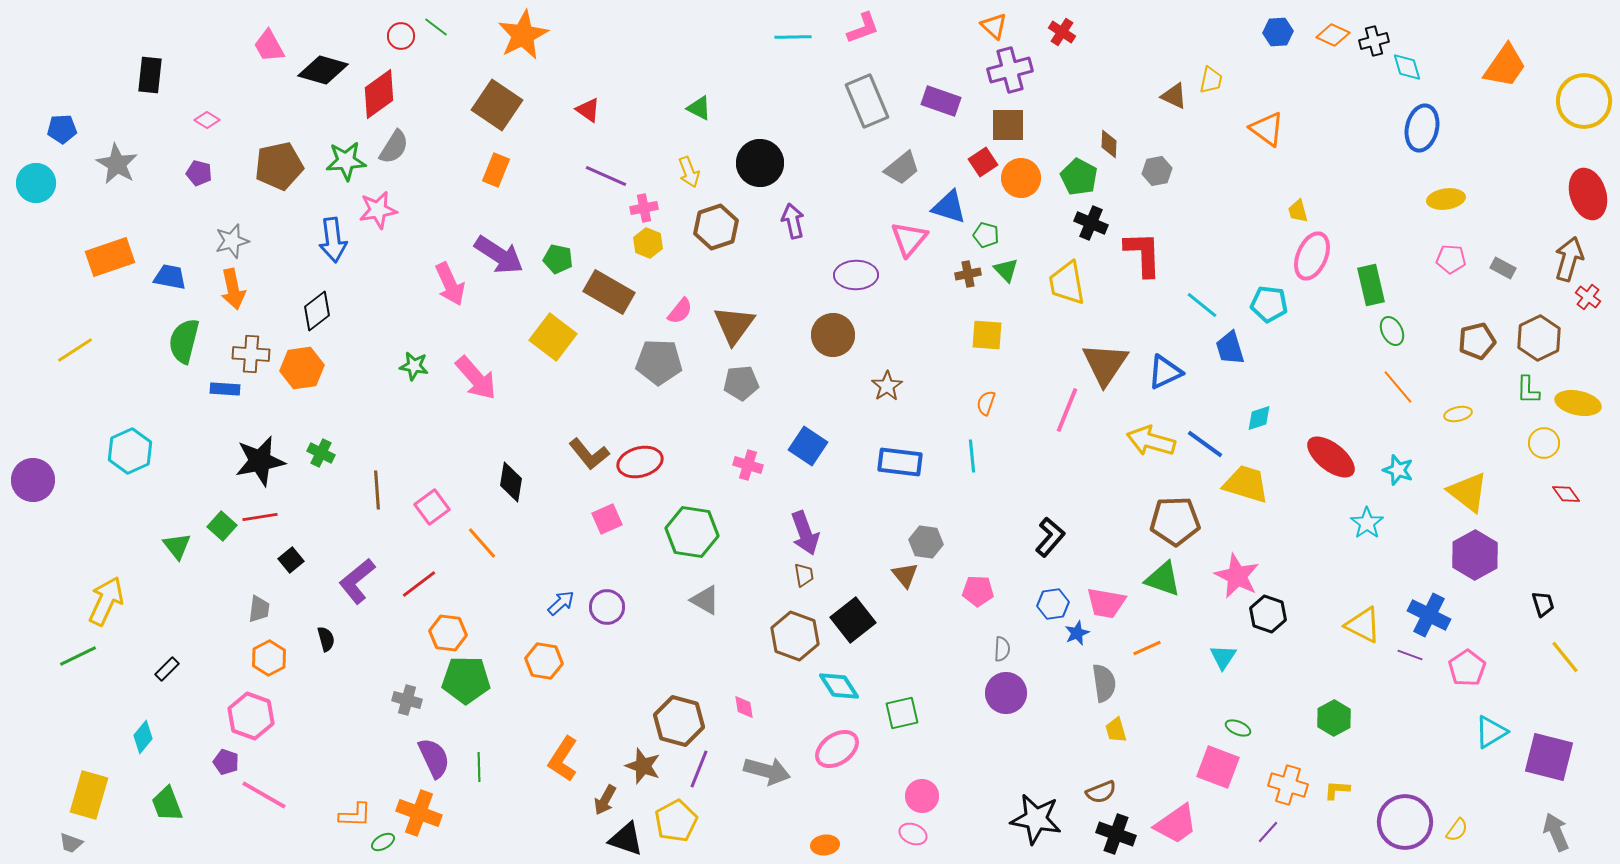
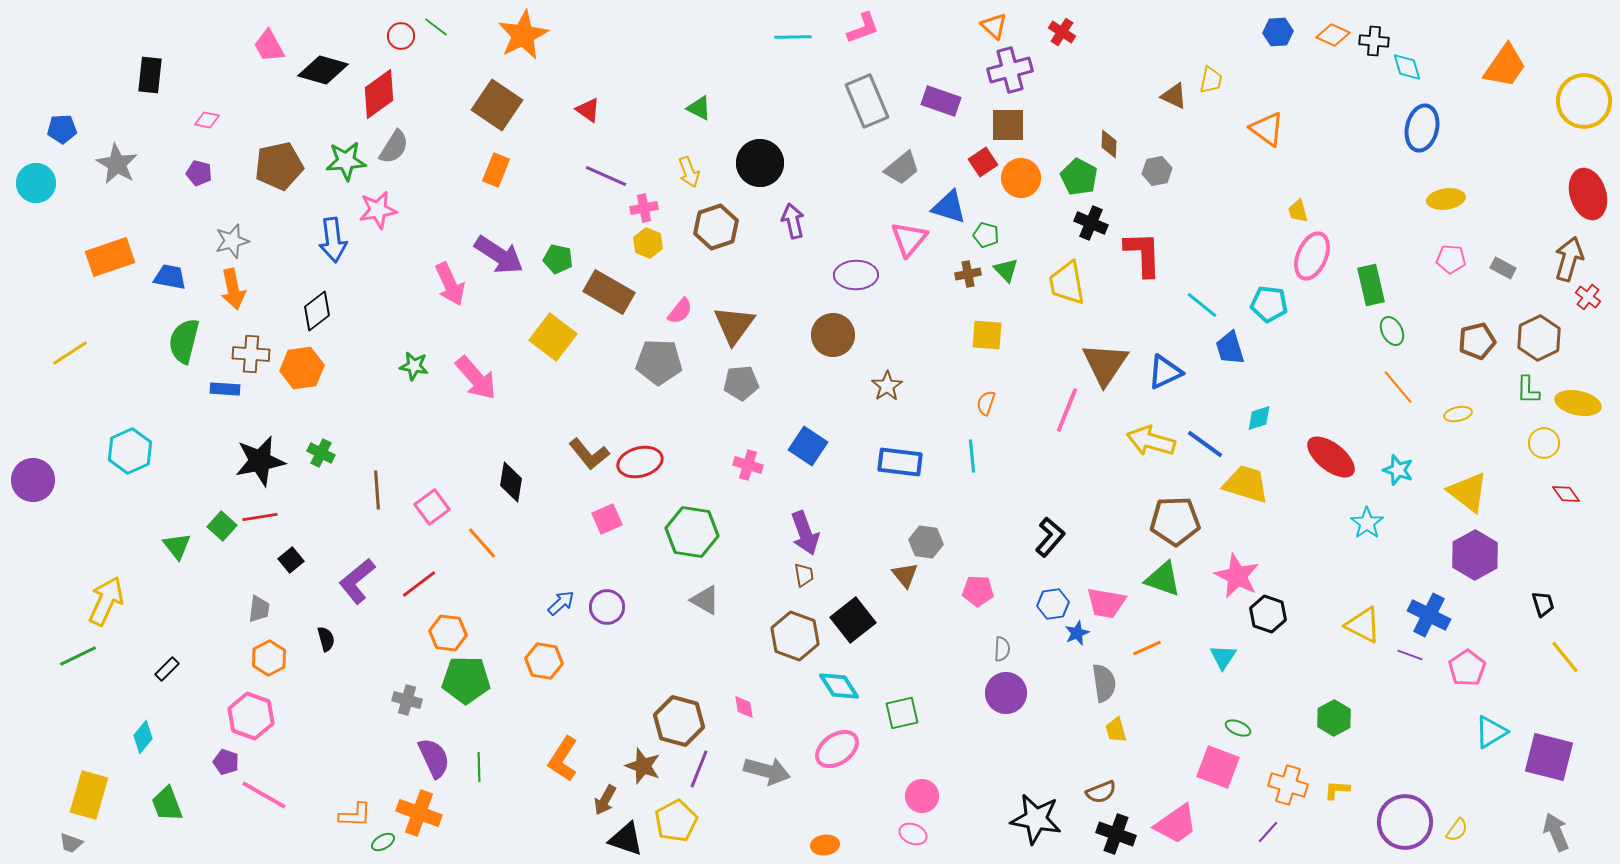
black cross at (1374, 41): rotated 20 degrees clockwise
pink diamond at (207, 120): rotated 20 degrees counterclockwise
yellow line at (75, 350): moved 5 px left, 3 px down
